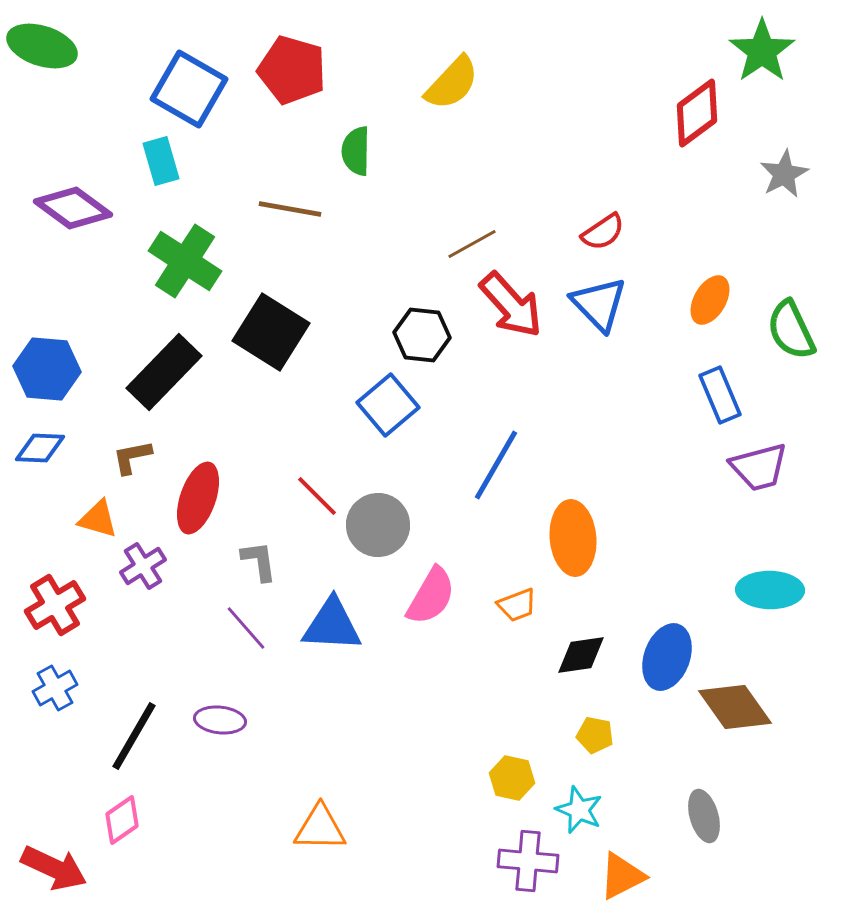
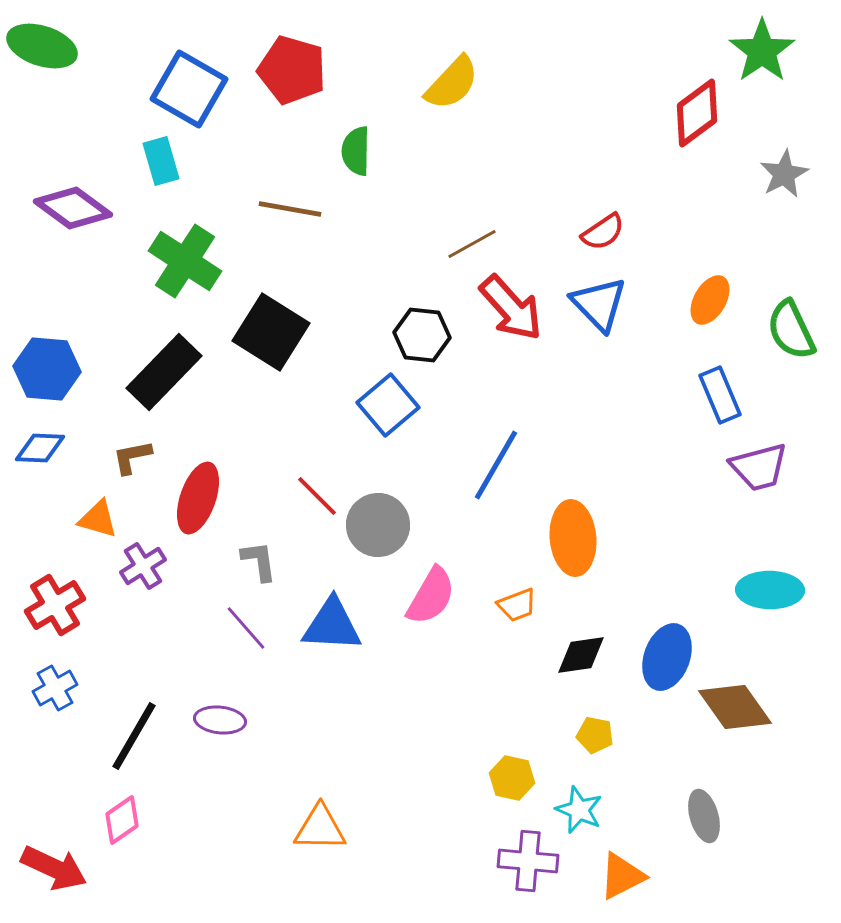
red arrow at (511, 305): moved 3 px down
